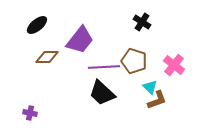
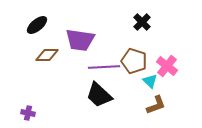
black cross: rotated 12 degrees clockwise
purple trapezoid: rotated 60 degrees clockwise
brown diamond: moved 2 px up
pink cross: moved 7 px left, 1 px down
cyan triangle: moved 6 px up
black trapezoid: moved 3 px left, 2 px down
brown L-shape: moved 1 px left, 5 px down
purple cross: moved 2 px left
